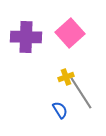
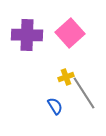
purple cross: moved 1 px right, 2 px up
gray line: moved 3 px right
blue semicircle: moved 5 px left, 4 px up
